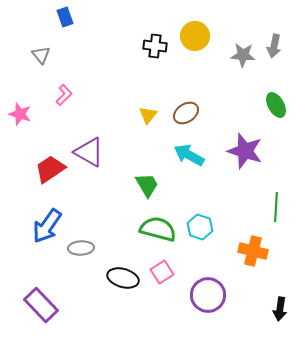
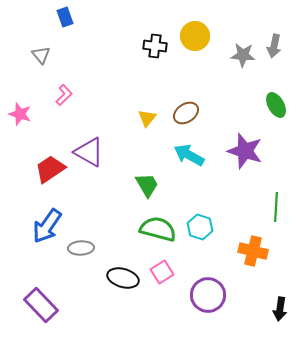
yellow triangle: moved 1 px left, 3 px down
